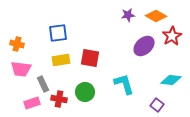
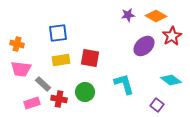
cyan diamond: rotated 30 degrees clockwise
gray rectangle: rotated 21 degrees counterclockwise
